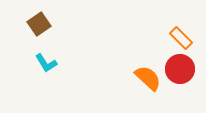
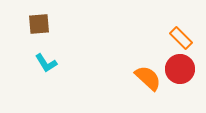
brown square: rotated 30 degrees clockwise
